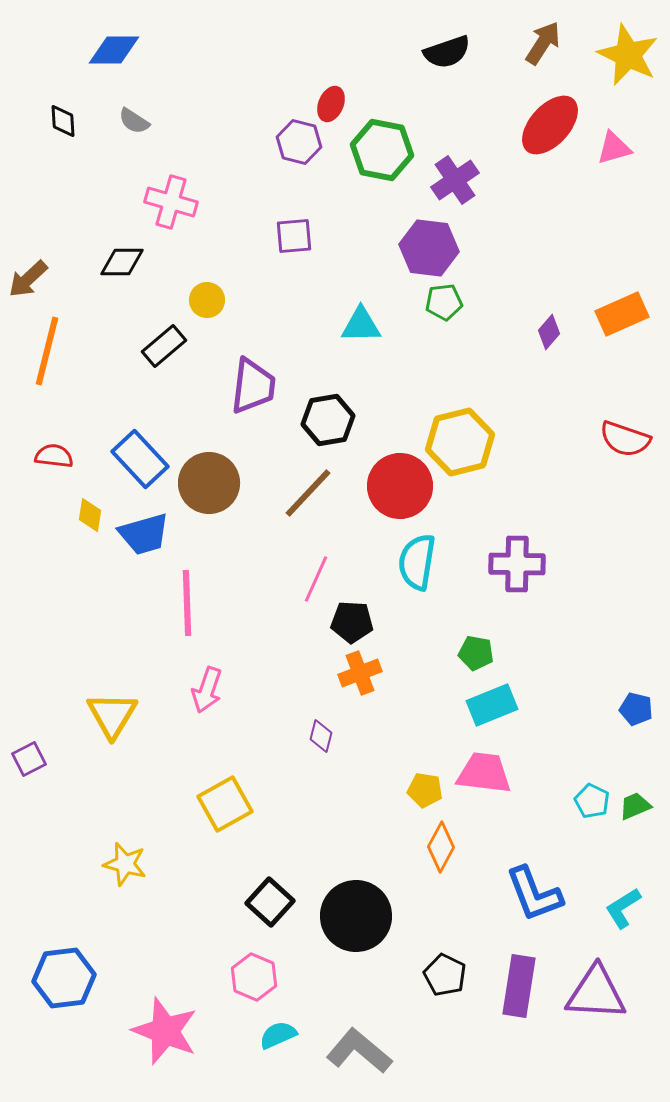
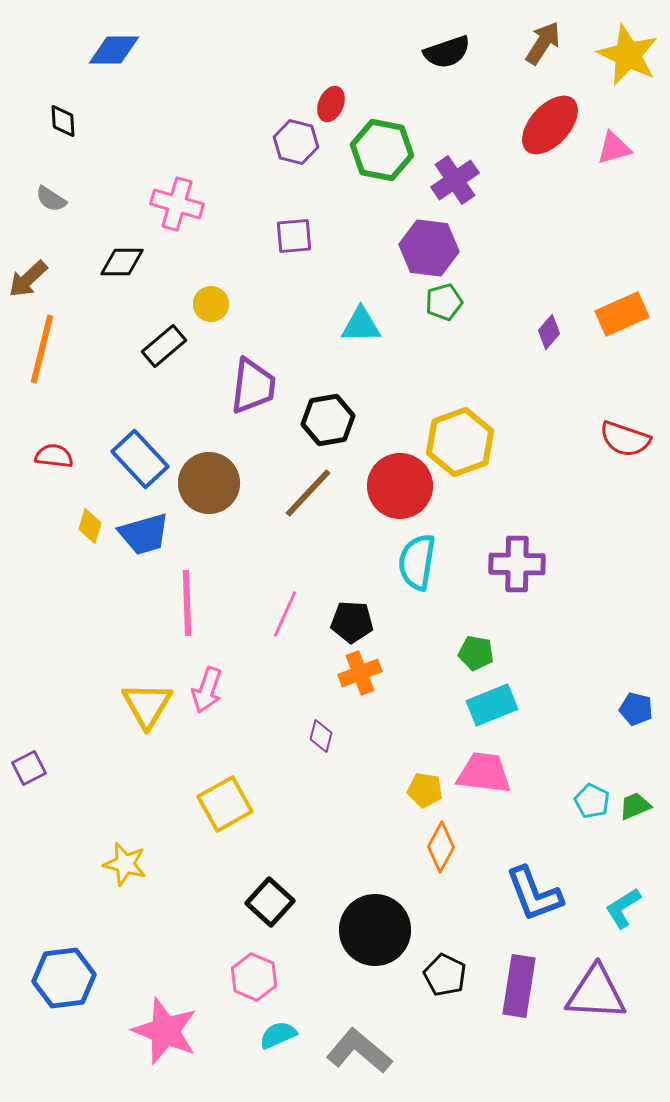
gray semicircle at (134, 121): moved 83 px left, 78 px down
purple hexagon at (299, 142): moved 3 px left
pink cross at (171, 202): moved 6 px right, 2 px down
yellow circle at (207, 300): moved 4 px right, 4 px down
green pentagon at (444, 302): rotated 9 degrees counterclockwise
orange line at (47, 351): moved 5 px left, 2 px up
yellow hexagon at (460, 442): rotated 6 degrees counterclockwise
yellow diamond at (90, 515): moved 11 px down; rotated 8 degrees clockwise
pink line at (316, 579): moved 31 px left, 35 px down
yellow triangle at (112, 715): moved 35 px right, 10 px up
purple square at (29, 759): moved 9 px down
black circle at (356, 916): moved 19 px right, 14 px down
